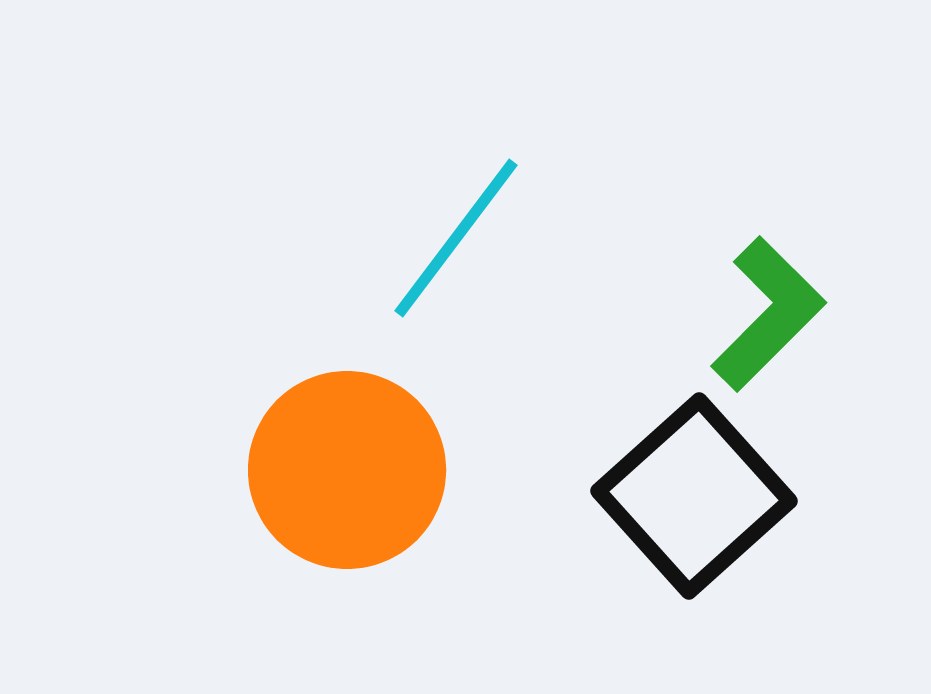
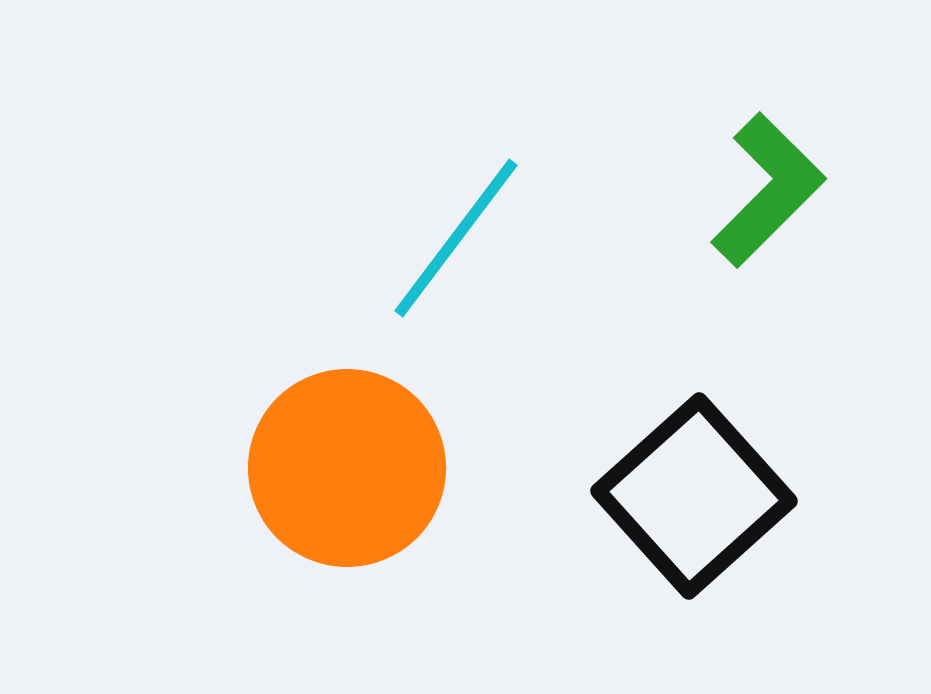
green L-shape: moved 124 px up
orange circle: moved 2 px up
